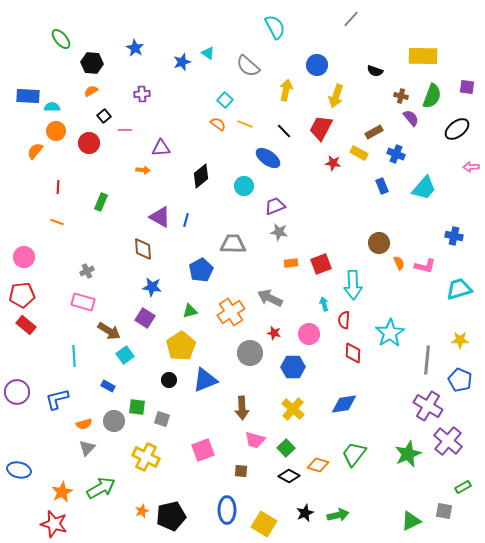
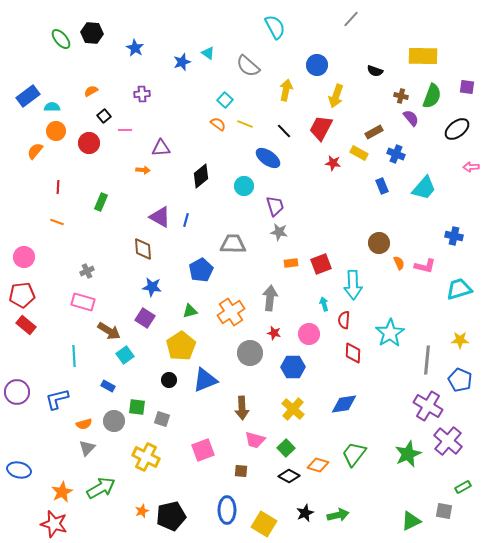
black hexagon at (92, 63): moved 30 px up
blue rectangle at (28, 96): rotated 40 degrees counterclockwise
purple trapezoid at (275, 206): rotated 95 degrees clockwise
gray arrow at (270, 298): rotated 70 degrees clockwise
